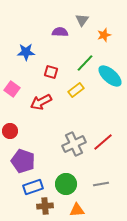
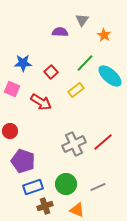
orange star: rotated 24 degrees counterclockwise
blue star: moved 3 px left, 11 px down
red square: rotated 32 degrees clockwise
pink square: rotated 14 degrees counterclockwise
red arrow: rotated 120 degrees counterclockwise
gray line: moved 3 px left, 3 px down; rotated 14 degrees counterclockwise
brown cross: rotated 14 degrees counterclockwise
orange triangle: rotated 28 degrees clockwise
